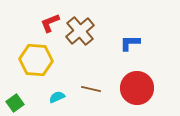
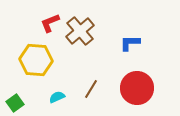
brown line: rotated 72 degrees counterclockwise
